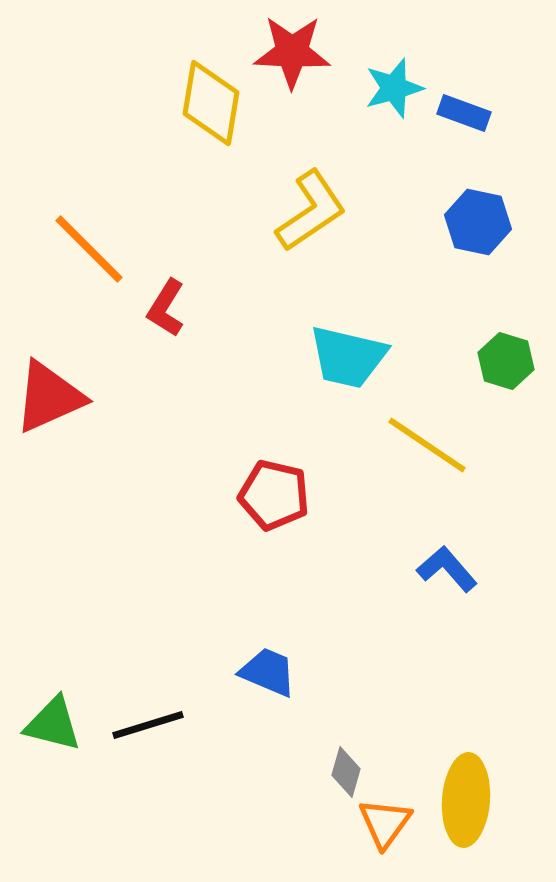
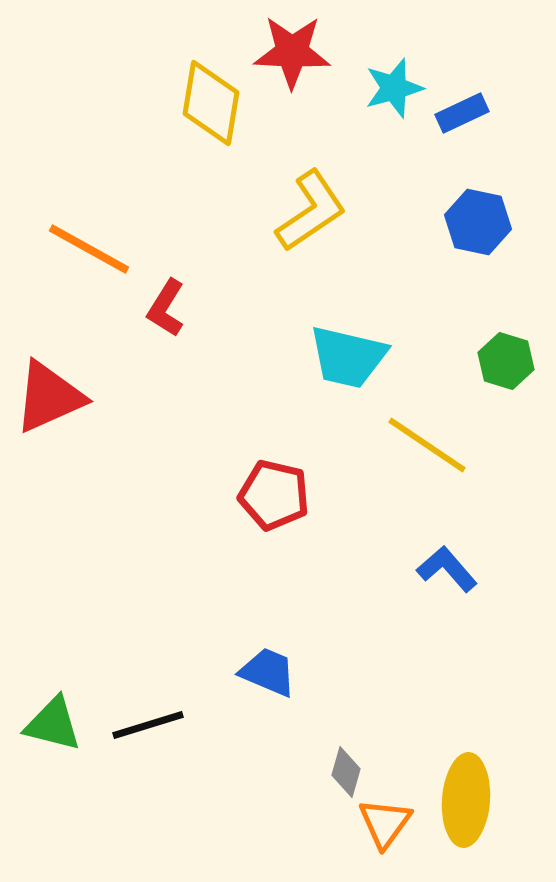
blue rectangle: moved 2 px left; rotated 45 degrees counterclockwise
orange line: rotated 16 degrees counterclockwise
